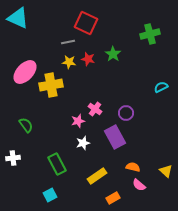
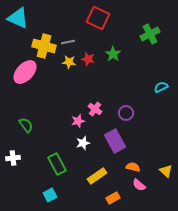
red square: moved 12 px right, 5 px up
green cross: rotated 12 degrees counterclockwise
yellow cross: moved 7 px left, 39 px up; rotated 25 degrees clockwise
purple rectangle: moved 4 px down
